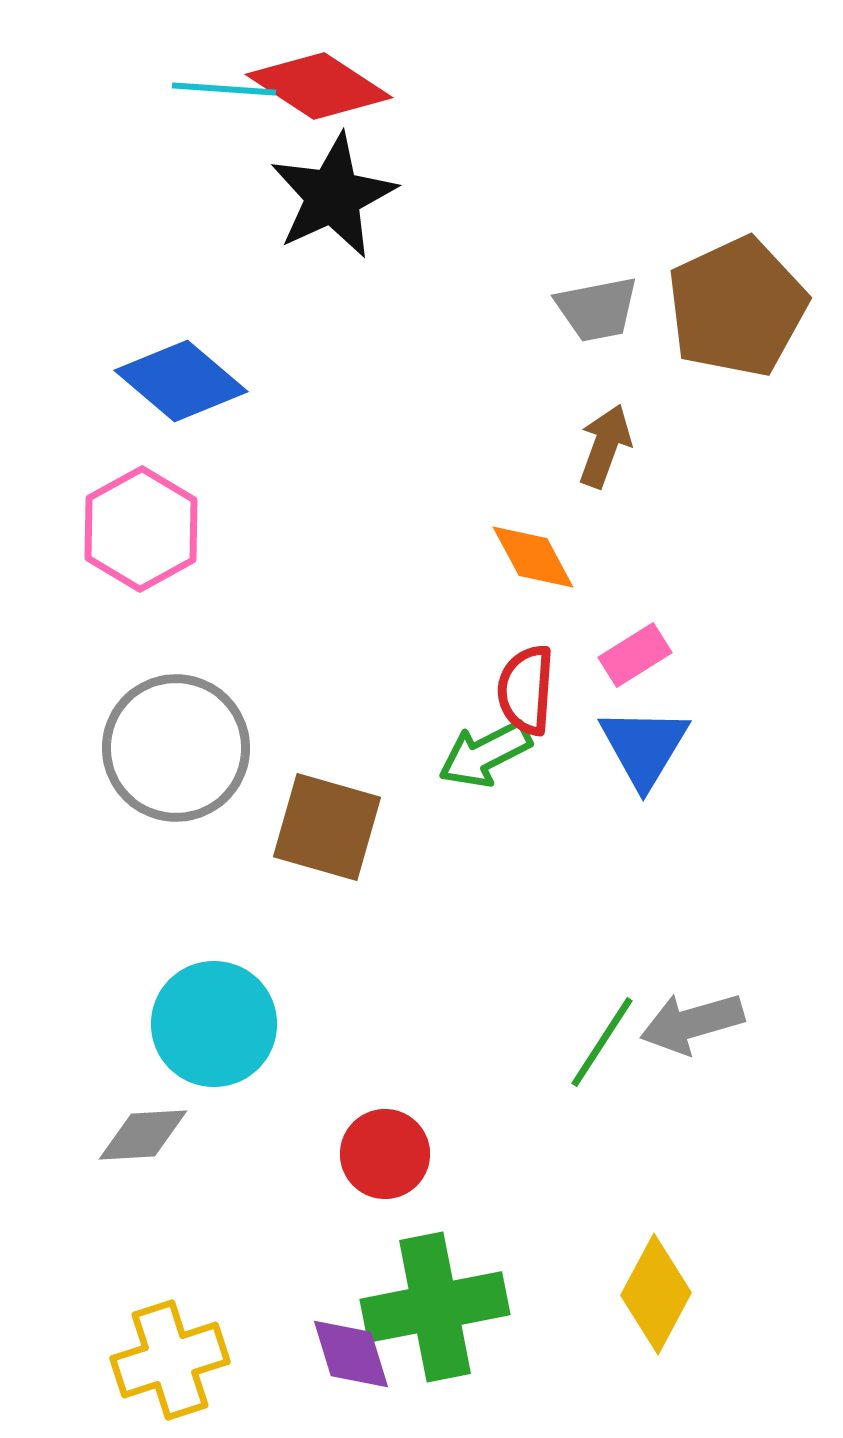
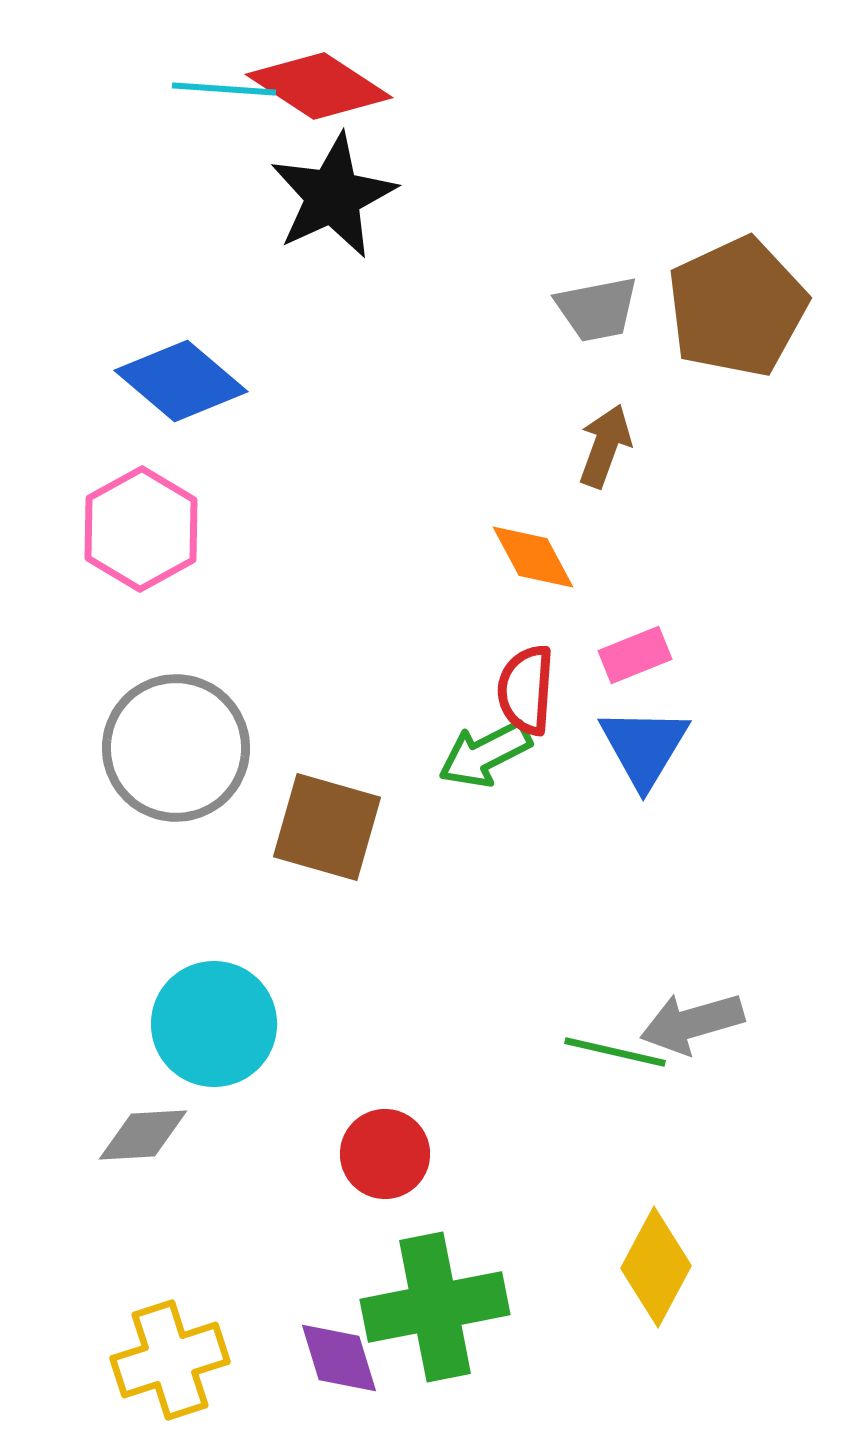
pink rectangle: rotated 10 degrees clockwise
green line: moved 13 px right, 10 px down; rotated 70 degrees clockwise
yellow diamond: moved 27 px up
purple diamond: moved 12 px left, 4 px down
